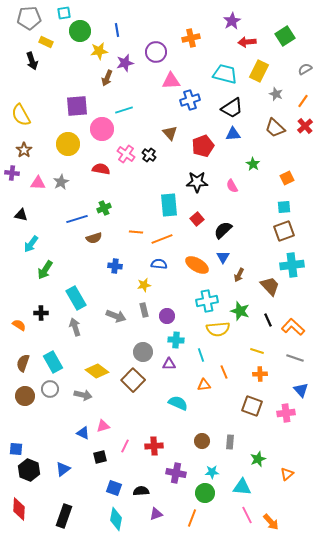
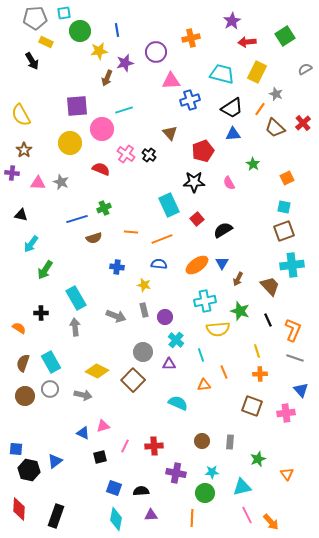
gray pentagon at (29, 18): moved 6 px right
black arrow at (32, 61): rotated 12 degrees counterclockwise
yellow rectangle at (259, 71): moved 2 px left, 1 px down
cyan trapezoid at (225, 74): moved 3 px left
orange line at (303, 101): moved 43 px left, 8 px down
red cross at (305, 126): moved 2 px left, 3 px up
yellow circle at (68, 144): moved 2 px right, 1 px up
red pentagon at (203, 146): moved 5 px down
red semicircle at (101, 169): rotated 12 degrees clockwise
gray star at (61, 182): rotated 21 degrees counterclockwise
black star at (197, 182): moved 3 px left
pink semicircle at (232, 186): moved 3 px left, 3 px up
cyan rectangle at (169, 205): rotated 20 degrees counterclockwise
cyan square at (284, 207): rotated 16 degrees clockwise
black semicircle at (223, 230): rotated 12 degrees clockwise
orange line at (136, 232): moved 5 px left
blue triangle at (223, 257): moved 1 px left, 6 px down
orange ellipse at (197, 265): rotated 65 degrees counterclockwise
blue cross at (115, 266): moved 2 px right, 1 px down
brown arrow at (239, 275): moved 1 px left, 4 px down
yellow star at (144, 285): rotated 24 degrees clockwise
cyan cross at (207, 301): moved 2 px left
purple circle at (167, 316): moved 2 px left, 1 px down
orange semicircle at (19, 325): moved 3 px down
gray arrow at (75, 327): rotated 12 degrees clockwise
orange L-shape at (293, 327): moved 3 px down; rotated 70 degrees clockwise
cyan cross at (176, 340): rotated 35 degrees clockwise
yellow line at (257, 351): rotated 56 degrees clockwise
cyan rectangle at (53, 362): moved 2 px left
yellow diamond at (97, 371): rotated 10 degrees counterclockwise
blue triangle at (63, 469): moved 8 px left, 8 px up
black hexagon at (29, 470): rotated 10 degrees counterclockwise
orange triangle at (287, 474): rotated 24 degrees counterclockwise
cyan triangle at (242, 487): rotated 18 degrees counterclockwise
purple triangle at (156, 514): moved 5 px left, 1 px down; rotated 16 degrees clockwise
black rectangle at (64, 516): moved 8 px left
orange line at (192, 518): rotated 18 degrees counterclockwise
